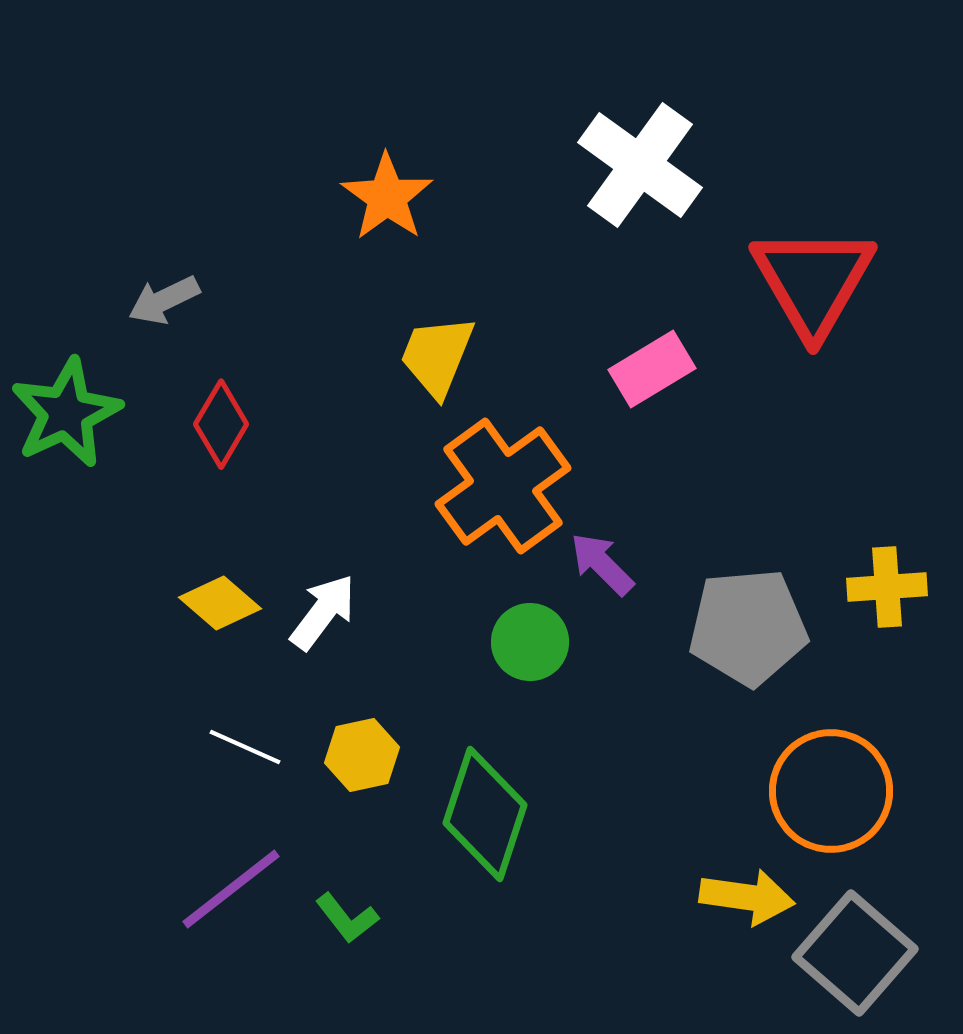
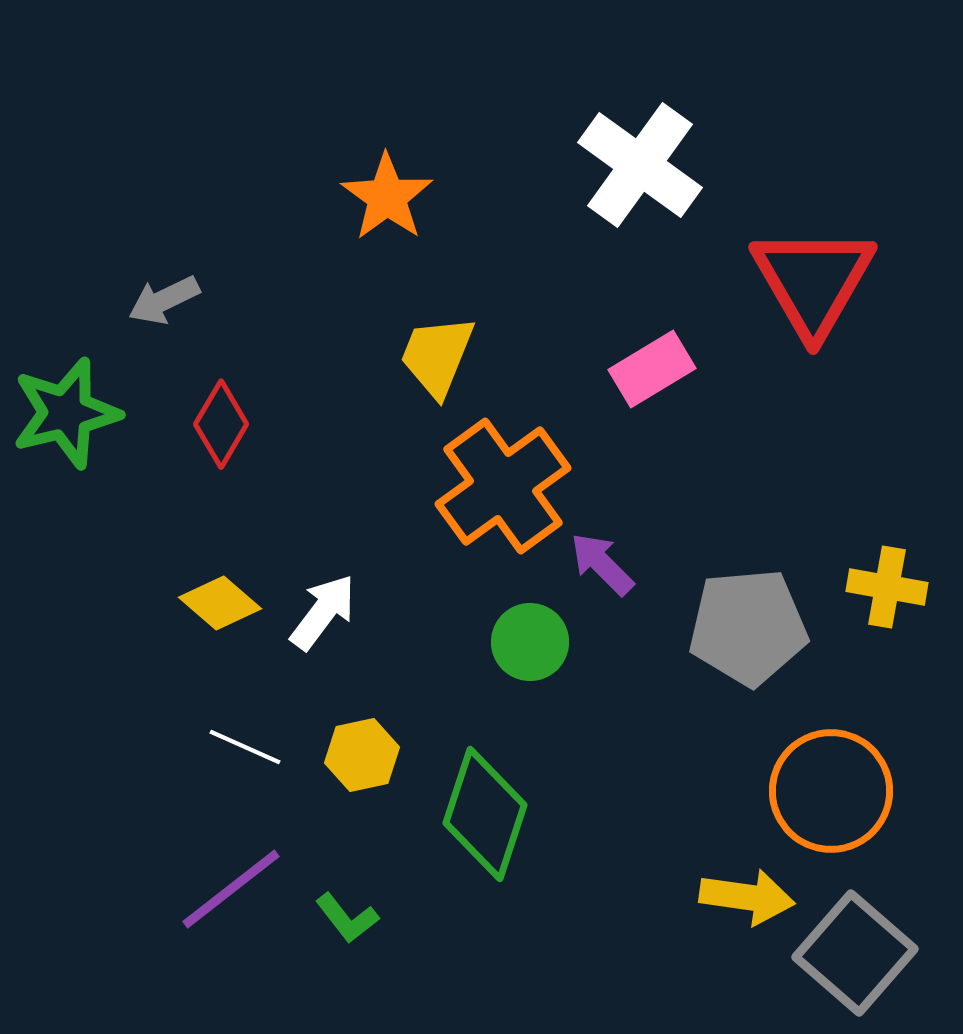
green star: rotated 11 degrees clockwise
yellow cross: rotated 14 degrees clockwise
